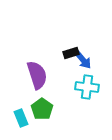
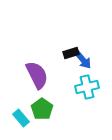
purple semicircle: rotated 8 degrees counterclockwise
cyan cross: rotated 20 degrees counterclockwise
cyan rectangle: rotated 18 degrees counterclockwise
